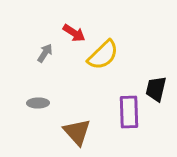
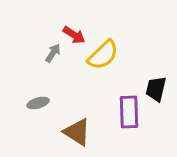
red arrow: moved 2 px down
gray arrow: moved 8 px right
gray ellipse: rotated 15 degrees counterclockwise
brown triangle: rotated 16 degrees counterclockwise
